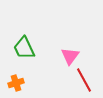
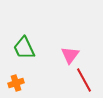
pink triangle: moved 1 px up
